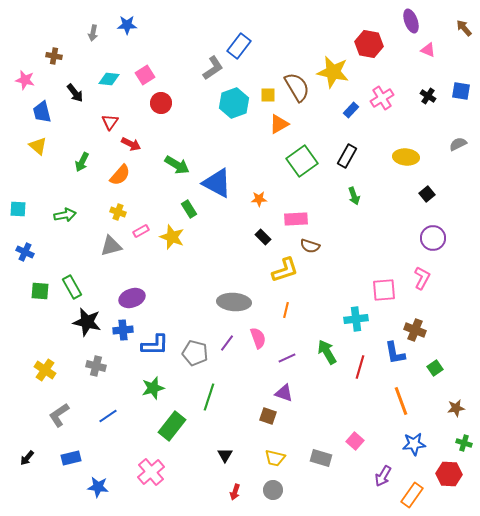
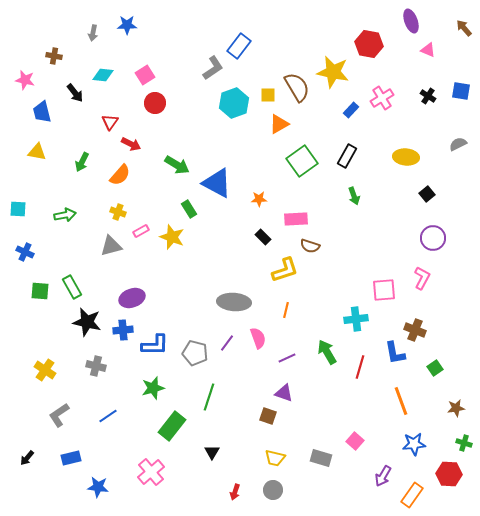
cyan diamond at (109, 79): moved 6 px left, 4 px up
red circle at (161, 103): moved 6 px left
yellow triangle at (38, 146): moved 1 px left, 6 px down; rotated 30 degrees counterclockwise
black triangle at (225, 455): moved 13 px left, 3 px up
